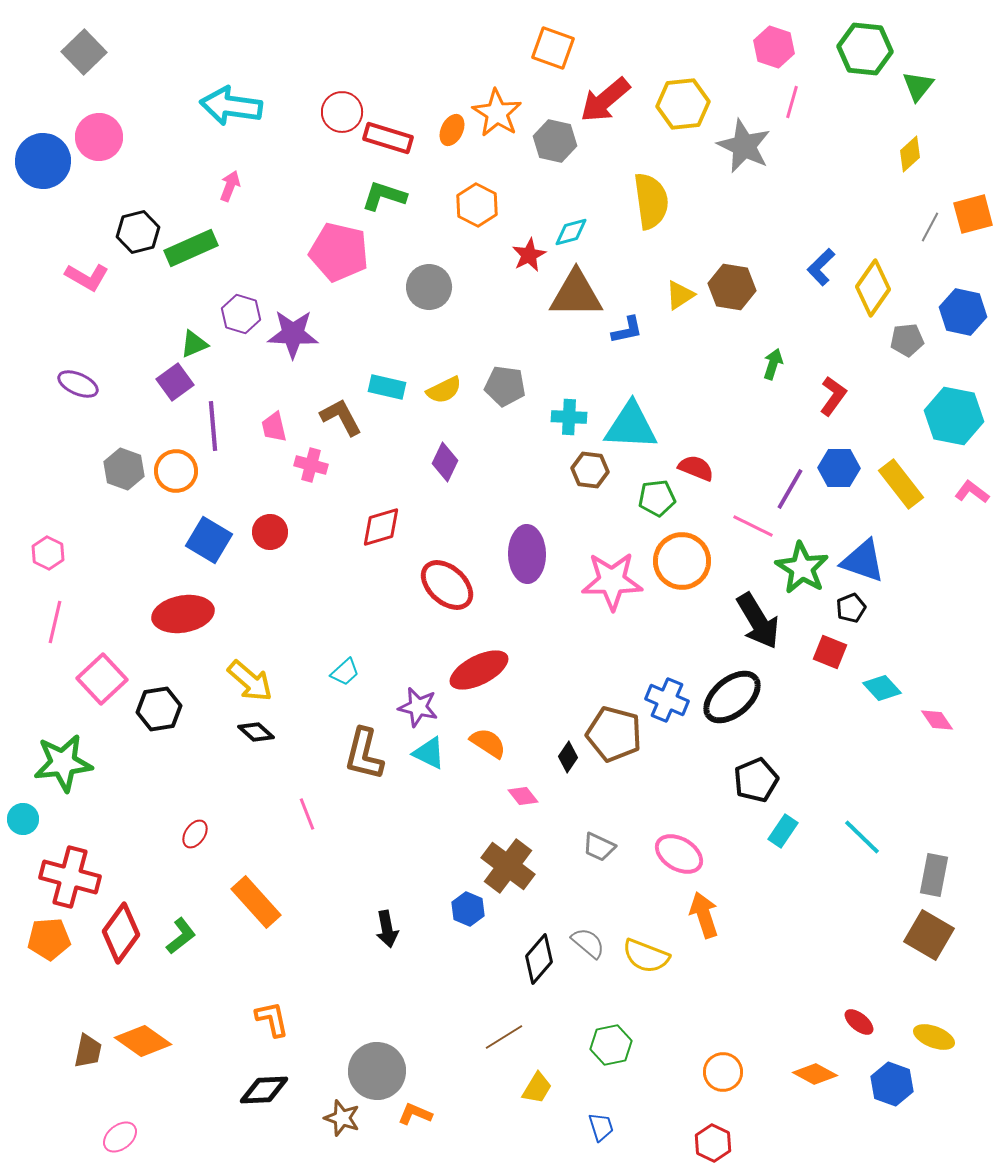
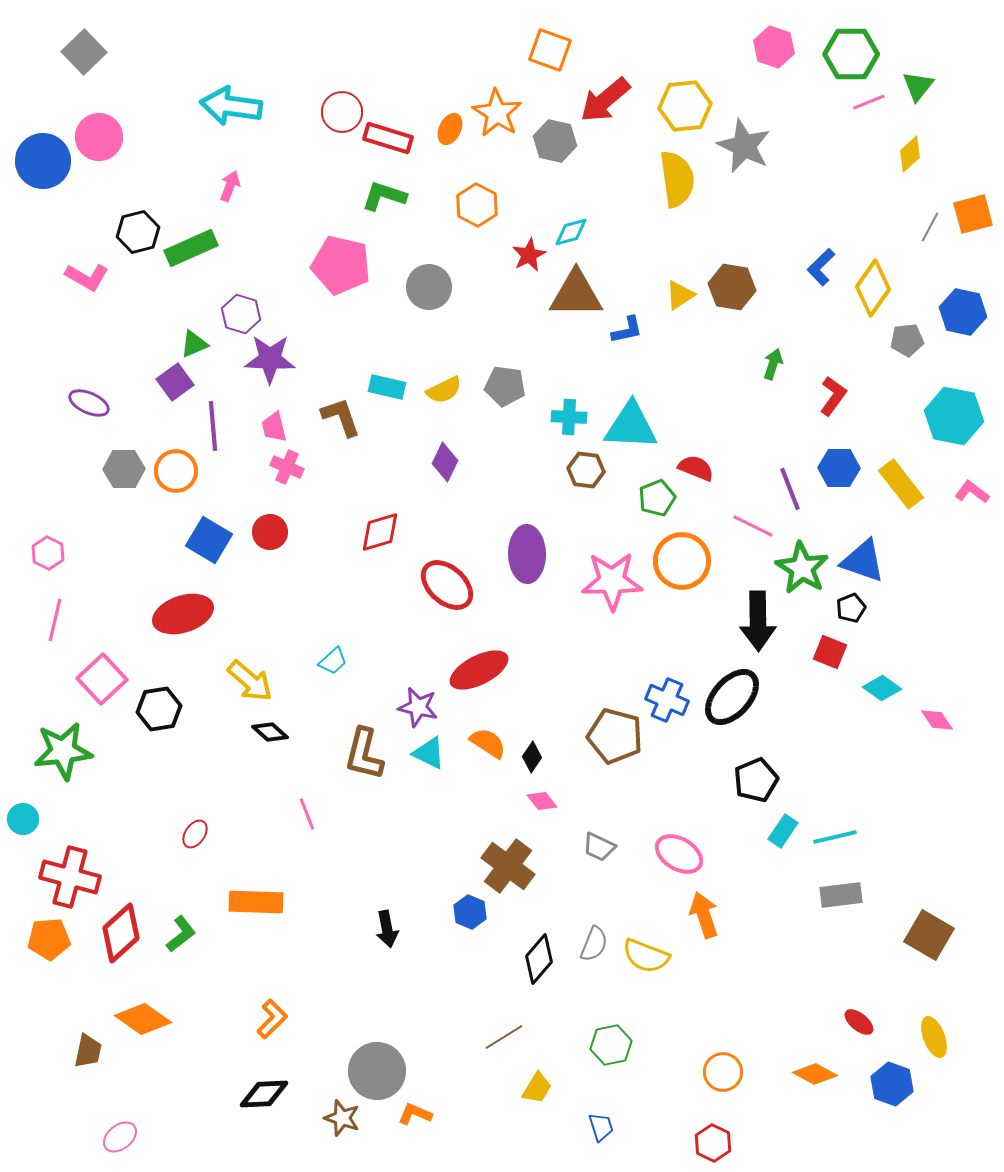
orange square at (553, 48): moved 3 px left, 2 px down
green hexagon at (865, 49): moved 14 px left, 5 px down; rotated 6 degrees counterclockwise
pink line at (792, 102): moved 77 px right; rotated 52 degrees clockwise
yellow hexagon at (683, 104): moved 2 px right, 2 px down
orange ellipse at (452, 130): moved 2 px left, 1 px up
yellow semicircle at (651, 201): moved 26 px right, 22 px up
pink pentagon at (339, 252): moved 2 px right, 13 px down
purple star at (293, 334): moved 23 px left, 25 px down
purple ellipse at (78, 384): moved 11 px right, 19 px down
brown L-shape at (341, 417): rotated 9 degrees clockwise
pink cross at (311, 465): moved 24 px left, 2 px down; rotated 8 degrees clockwise
gray hexagon at (124, 469): rotated 21 degrees counterclockwise
brown hexagon at (590, 470): moved 4 px left
purple line at (790, 489): rotated 51 degrees counterclockwise
green pentagon at (657, 498): rotated 15 degrees counterclockwise
red diamond at (381, 527): moved 1 px left, 5 px down
red ellipse at (183, 614): rotated 8 degrees counterclockwise
black arrow at (758, 621): rotated 30 degrees clockwise
pink line at (55, 622): moved 2 px up
cyan trapezoid at (345, 672): moved 12 px left, 11 px up
cyan diamond at (882, 688): rotated 12 degrees counterclockwise
black ellipse at (732, 697): rotated 8 degrees counterclockwise
black diamond at (256, 732): moved 14 px right
brown pentagon at (614, 734): moved 1 px right, 2 px down
black diamond at (568, 757): moved 36 px left
green star at (63, 763): moved 12 px up
pink diamond at (523, 796): moved 19 px right, 5 px down
cyan line at (862, 837): moved 27 px left; rotated 57 degrees counterclockwise
gray rectangle at (934, 875): moved 93 px left, 20 px down; rotated 72 degrees clockwise
orange rectangle at (256, 902): rotated 46 degrees counterclockwise
blue hexagon at (468, 909): moved 2 px right, 3 px down
red diamond at (121, 933): rotated 12 degrees clockwise
green L-shape at (181, 936): moved 2 px up
gray semicircle at (588, 943): moved 6 px right, 1 px down; rotated 72 degrees clockwise
orange L-shape at (272, 1019): rotated 57 degrees clockwise
yellow ellipse at (934, 1037): rotated 48 degrees clockwise
orange diamond at (143, 1041): moved 22 px up
black diamond at (264, 1090): moved 4 px down
